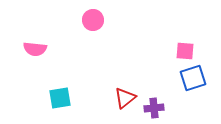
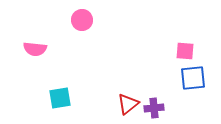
pink circle: moved 11 px left
blue square: rotated 12 degrees clockwise
red triangle: moved 3 px right, 6 px down
